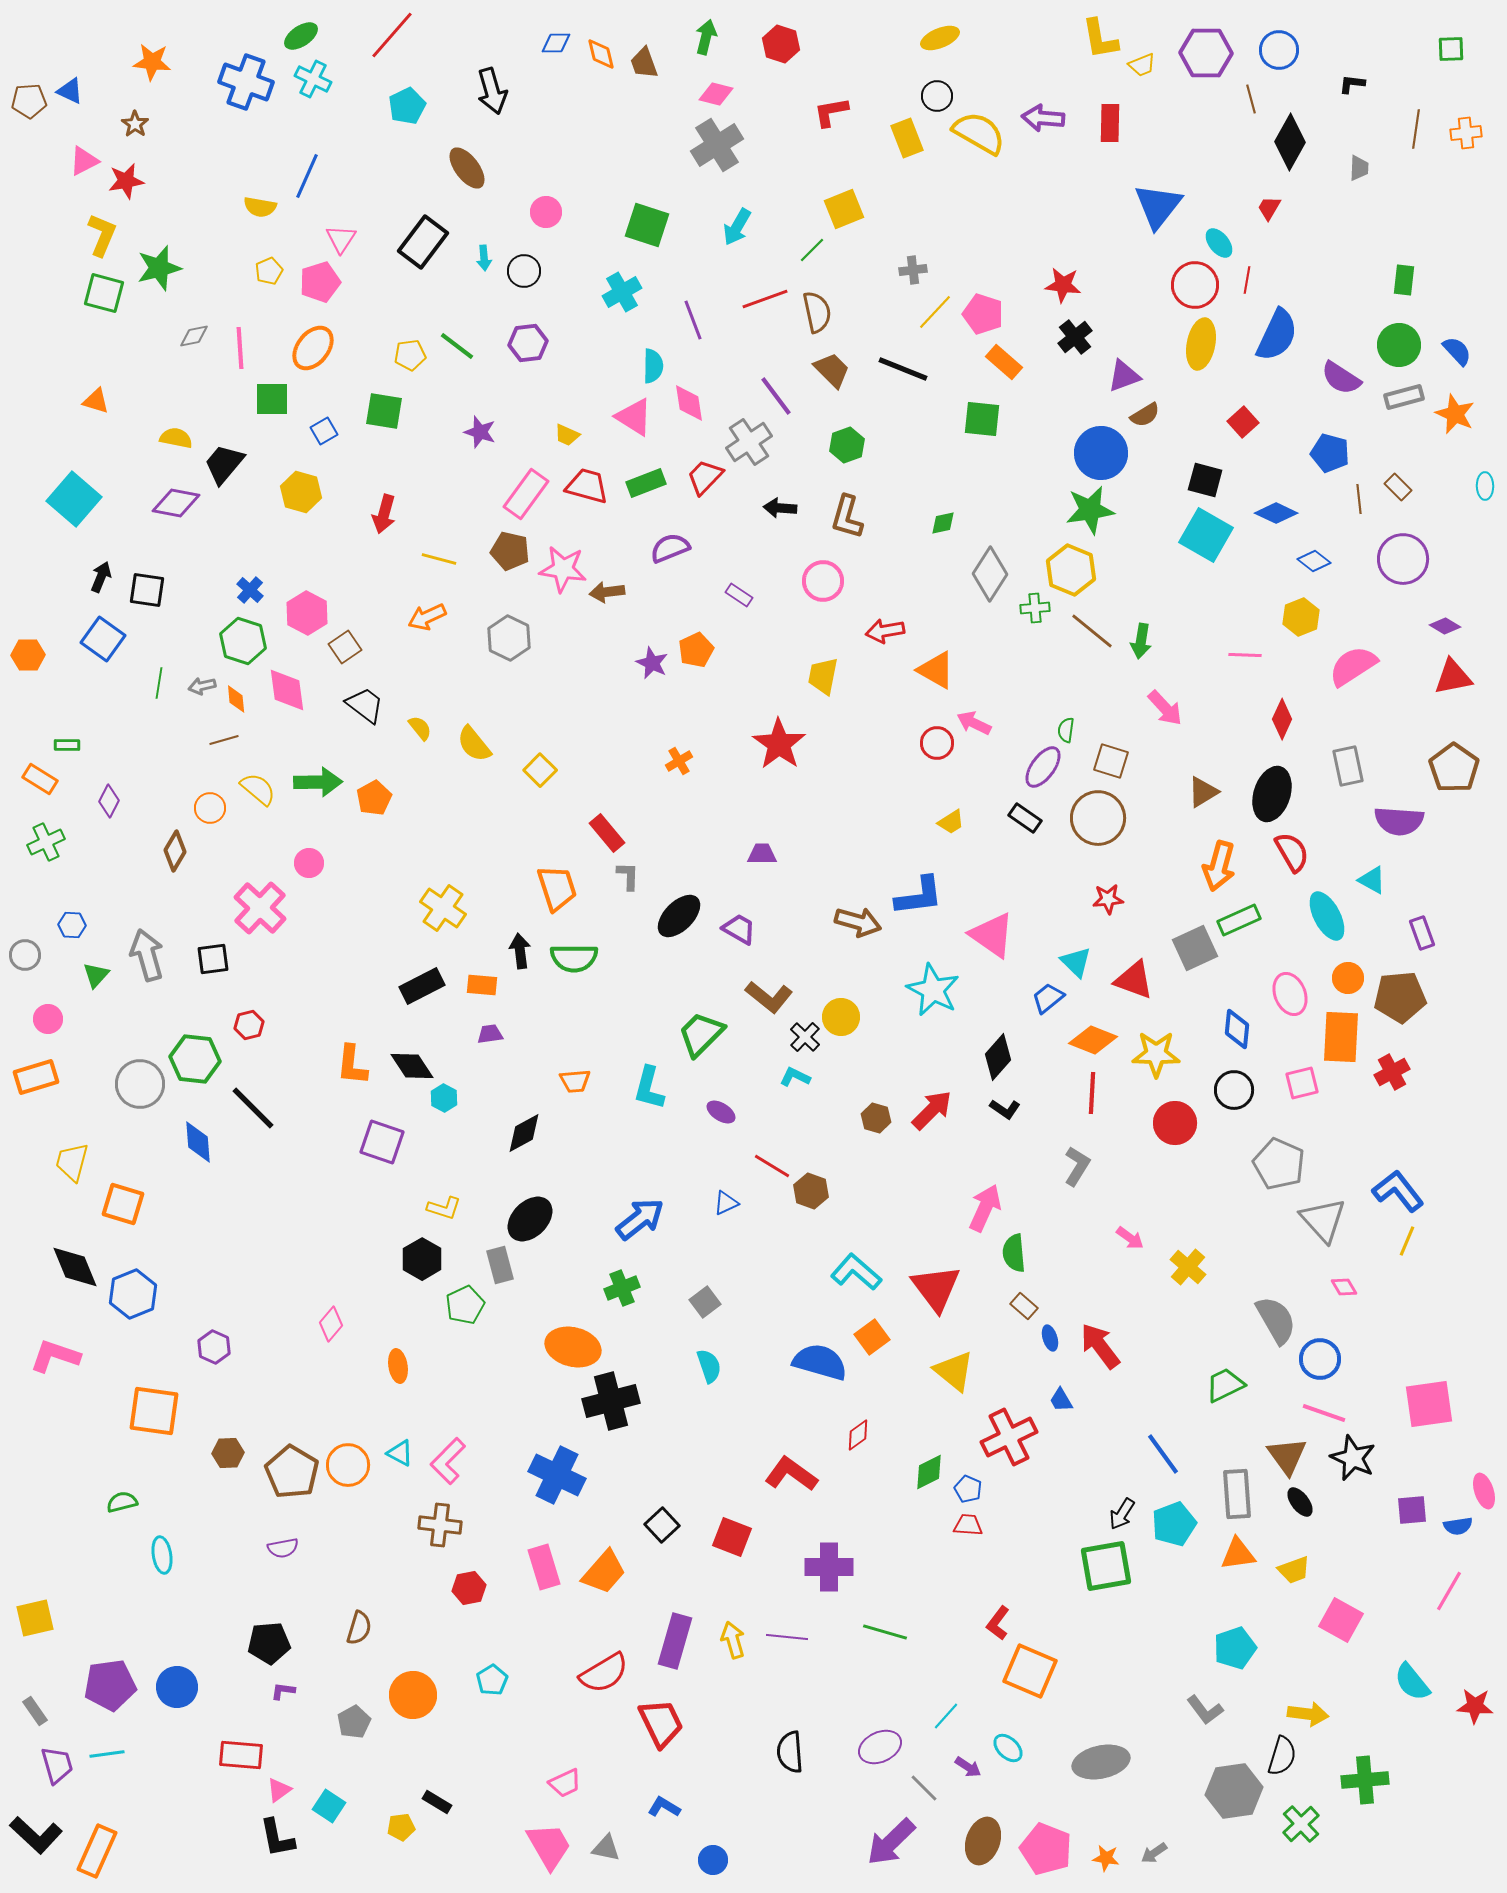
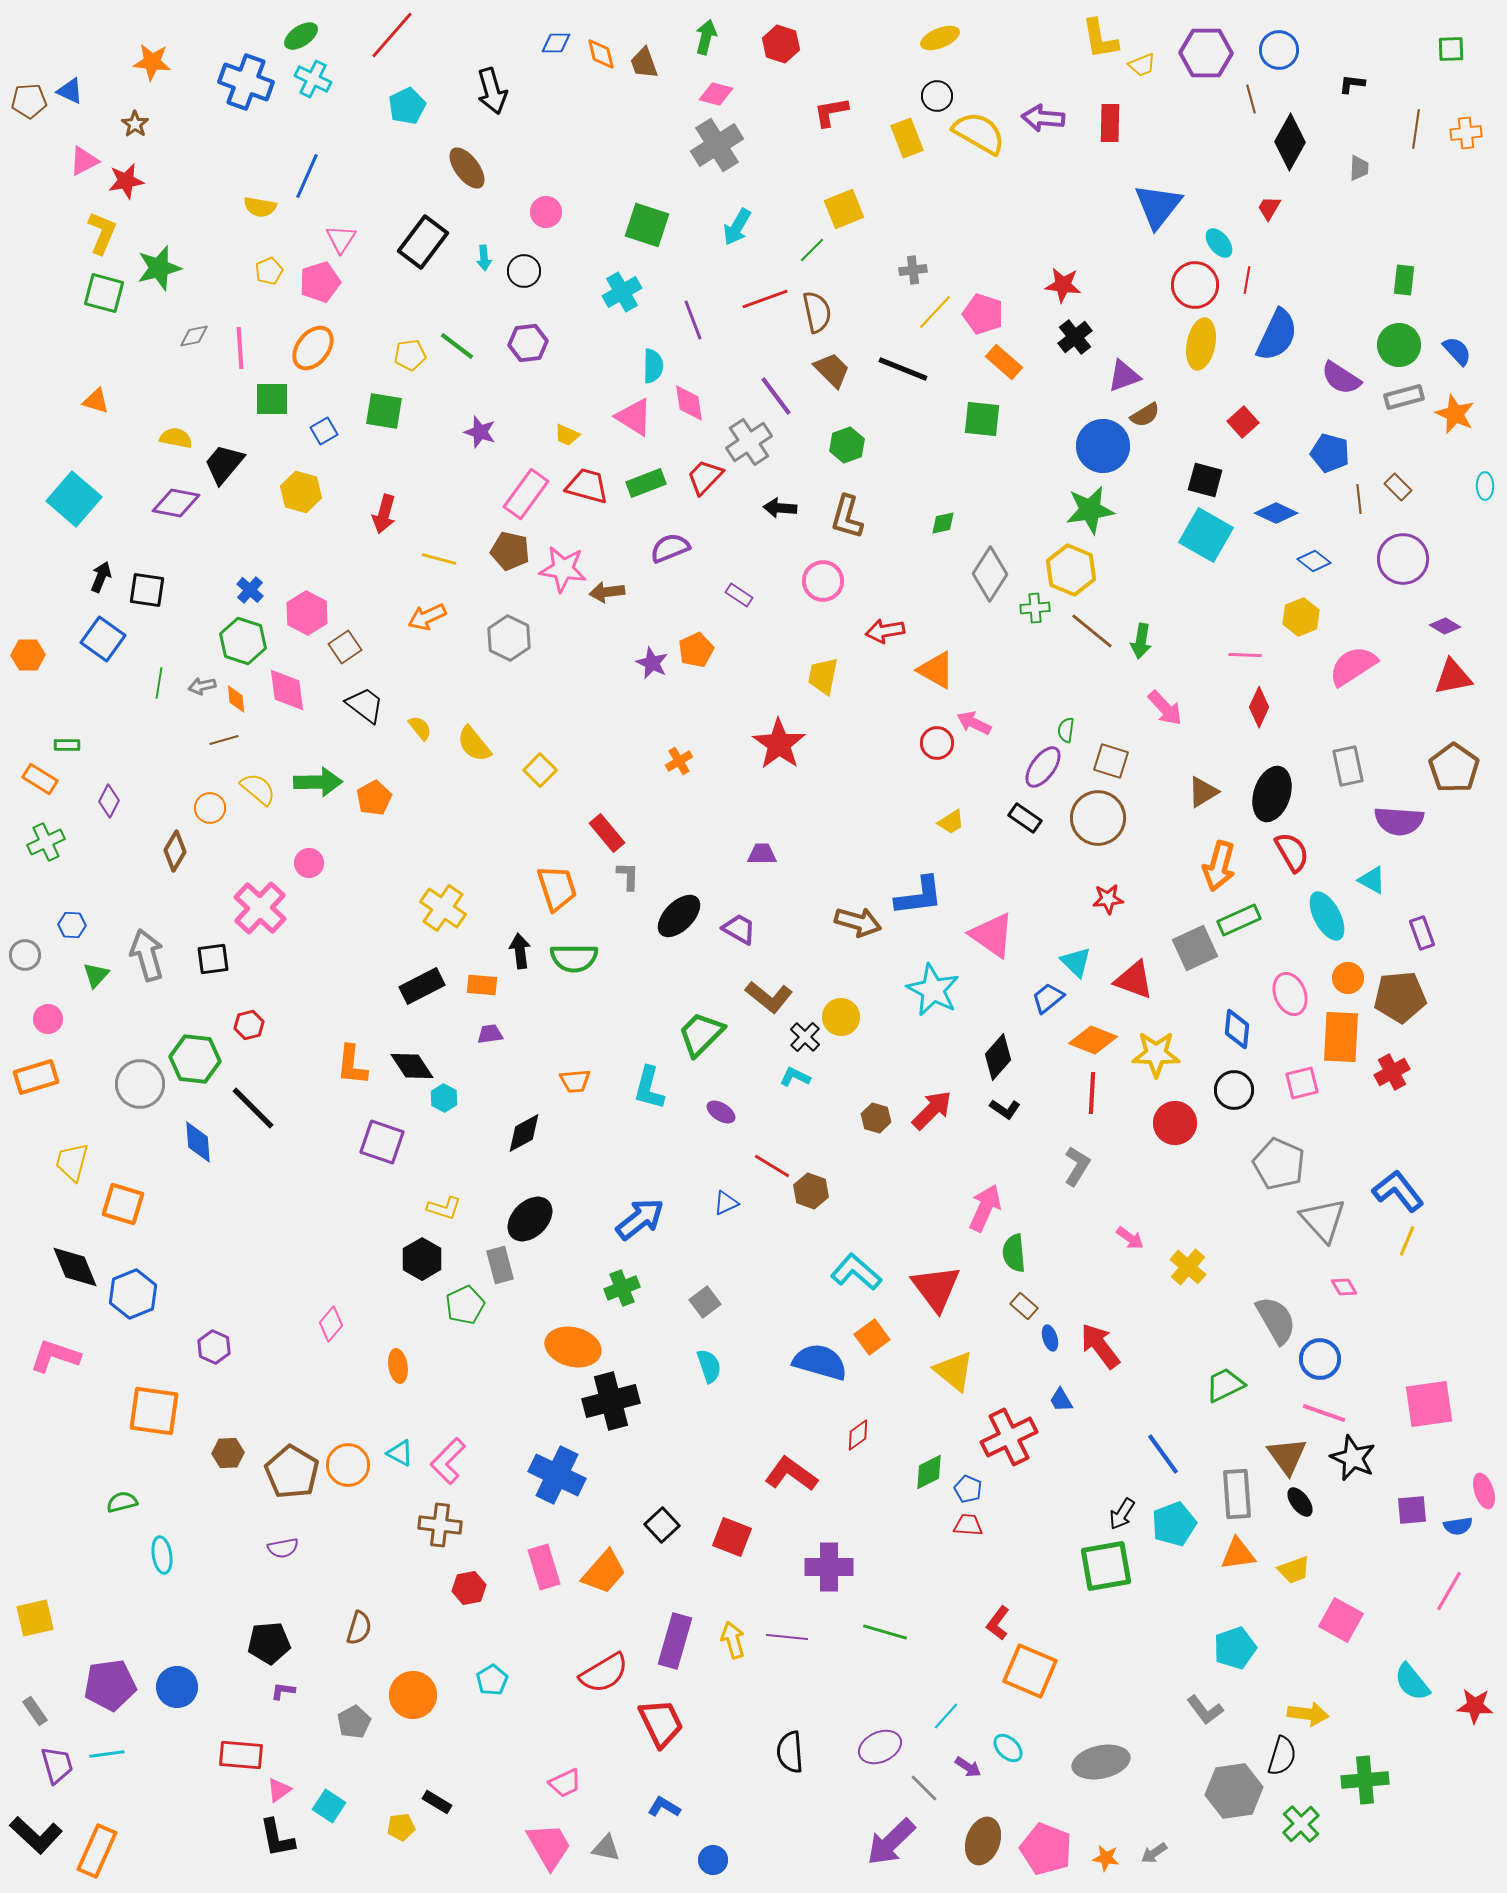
yellow L-shape at (102, 235): moved 2 px up
blue circle at (1101, 453): moved 2 px right, 7 px up
red diamond at (1282, 719): moved 23 px left, 12 px up
